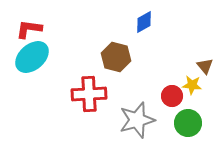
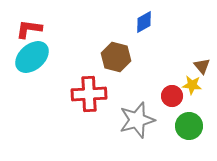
brown triangle: moved 3 px left
green circle: moved 1 px right, 3 px down
